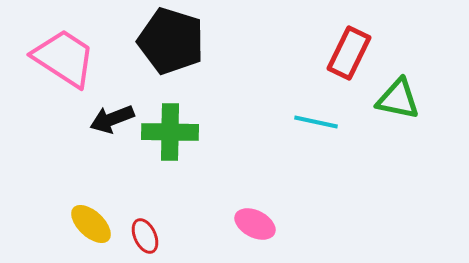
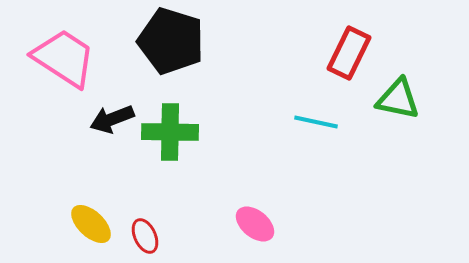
pink ellipse: rotated 12 degrees clockwise
